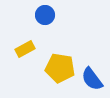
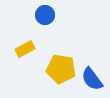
yellow pentagon: moved 1 px right, 1 px down
